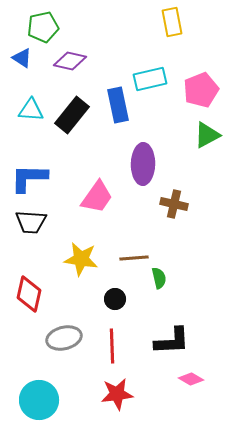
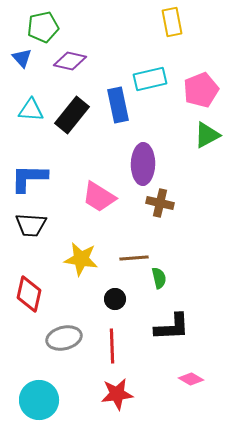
blue triangle: rotated 15 degrees clockwise
pink trapezoid: moved 2 px right; rotated 87 degrees clockwise
brown cross: moved 14 px left, 1 px up
black trapezoid: moved 3 px down
black L-shape: moved 14 px up
